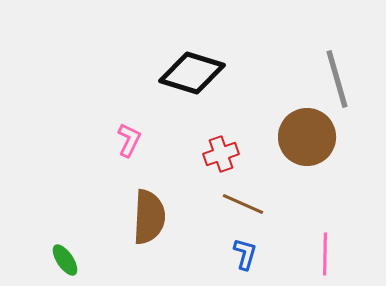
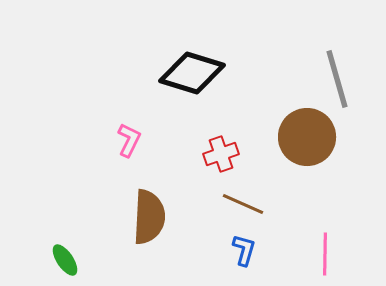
blue L-shape: moved 1 px left, 4 px up
